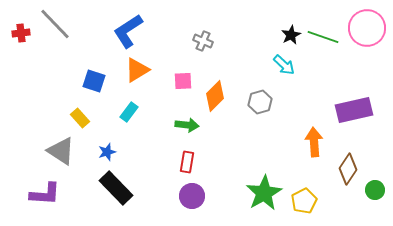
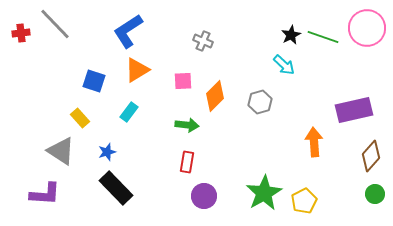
brown diamond: moved 23 px right, 13 px up; rotated 8 degrees clockwise
green circle: moved 4 px down
purple circle: moved 12 px right
